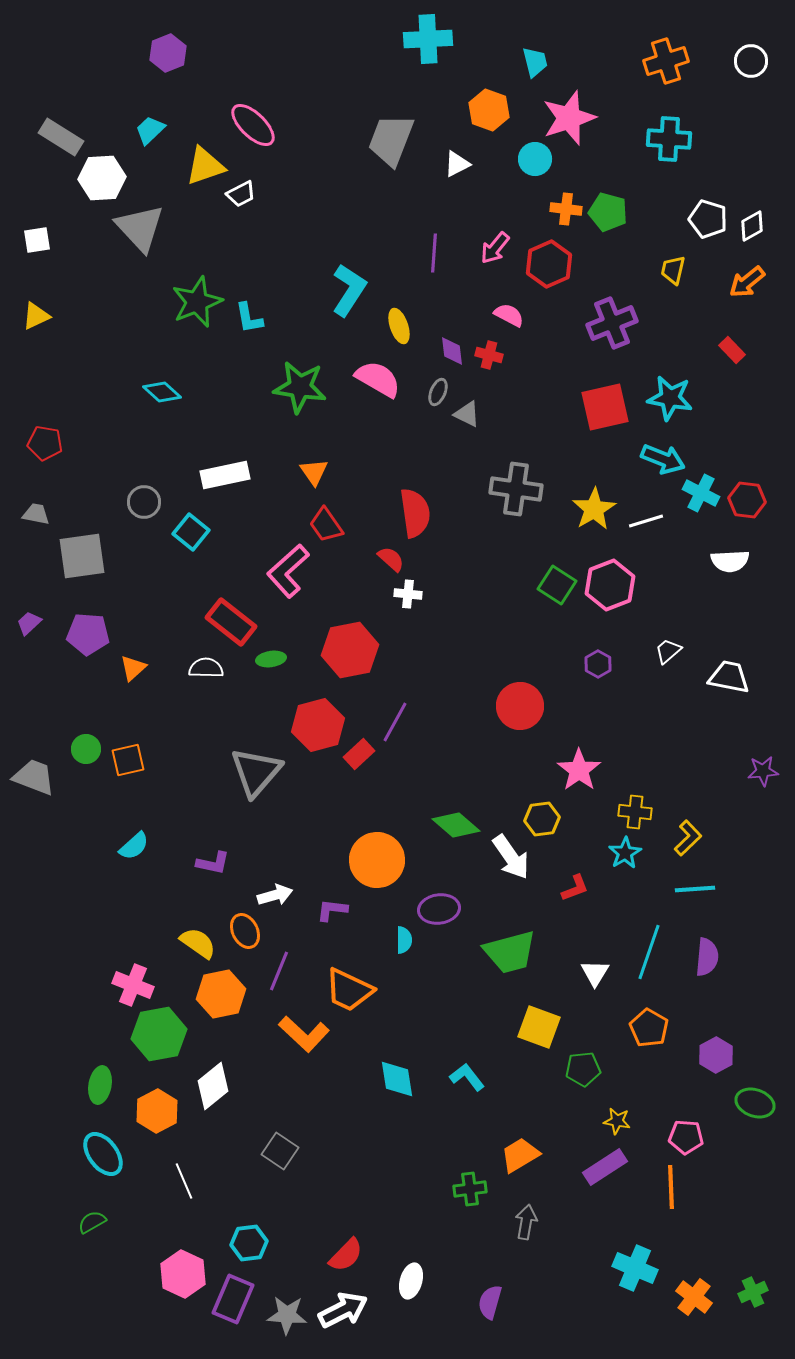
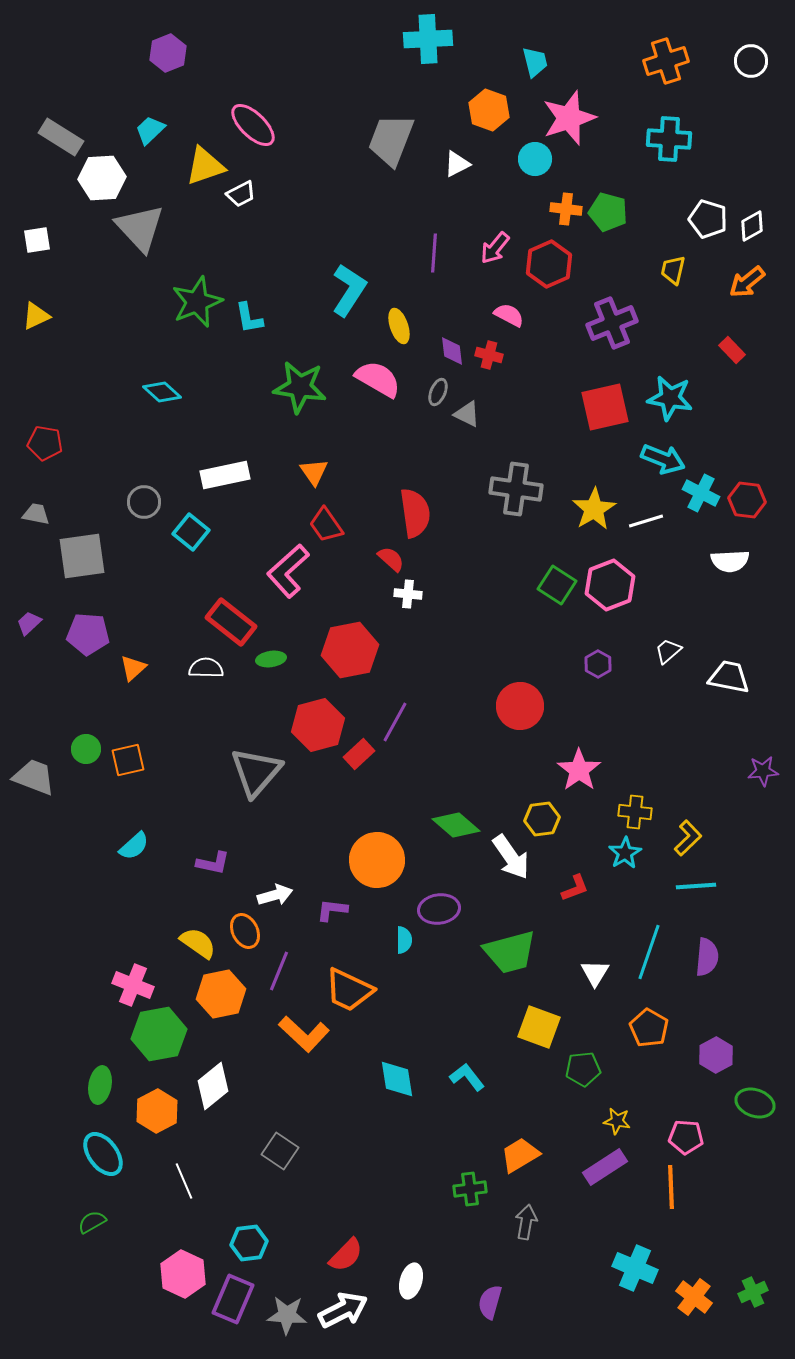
cyan line at (695, 889): moved 1 px right, 3 px up
